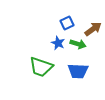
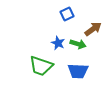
blue square: moved 9 px up
green trapezoid: moved 1 px up
